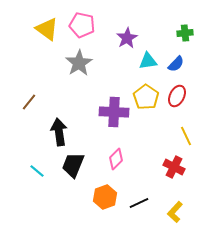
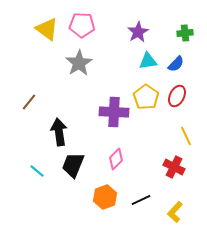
pink pentagon: rotated 10 degrees counterclockwise
purple star: moved 11 px right, 6 px up
black line: moved 2 px right, 3 px up
